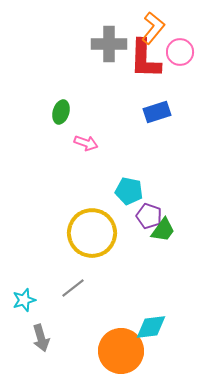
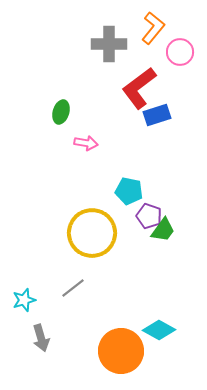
red L-shape: moved 6 px left, 29 px down; rotated 51 degrees clockwise
blue rectangle: moved 3 px down
pink arrow: rotated 10 degrees counterclockwise
cyan diamond: moved 8 px right, 3 px down; rotated 36 degrees clockwise
